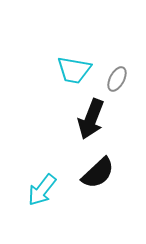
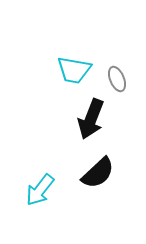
gray ellipse: rotated 50 degrees counterclockwise
cyan arrow: moved 2 px left
